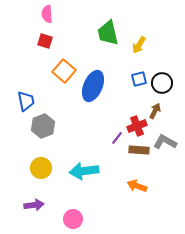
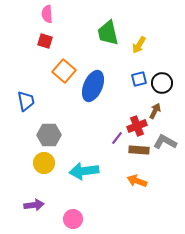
gray hexagon: moved 6 px right, 9 px down; rotated 20 degrees clockwise
yellow circle: moved 3 px right, 5 px up
orange arrow: moved 5 px up
